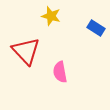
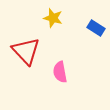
yellow star: moved 2 px right, 2 px down
